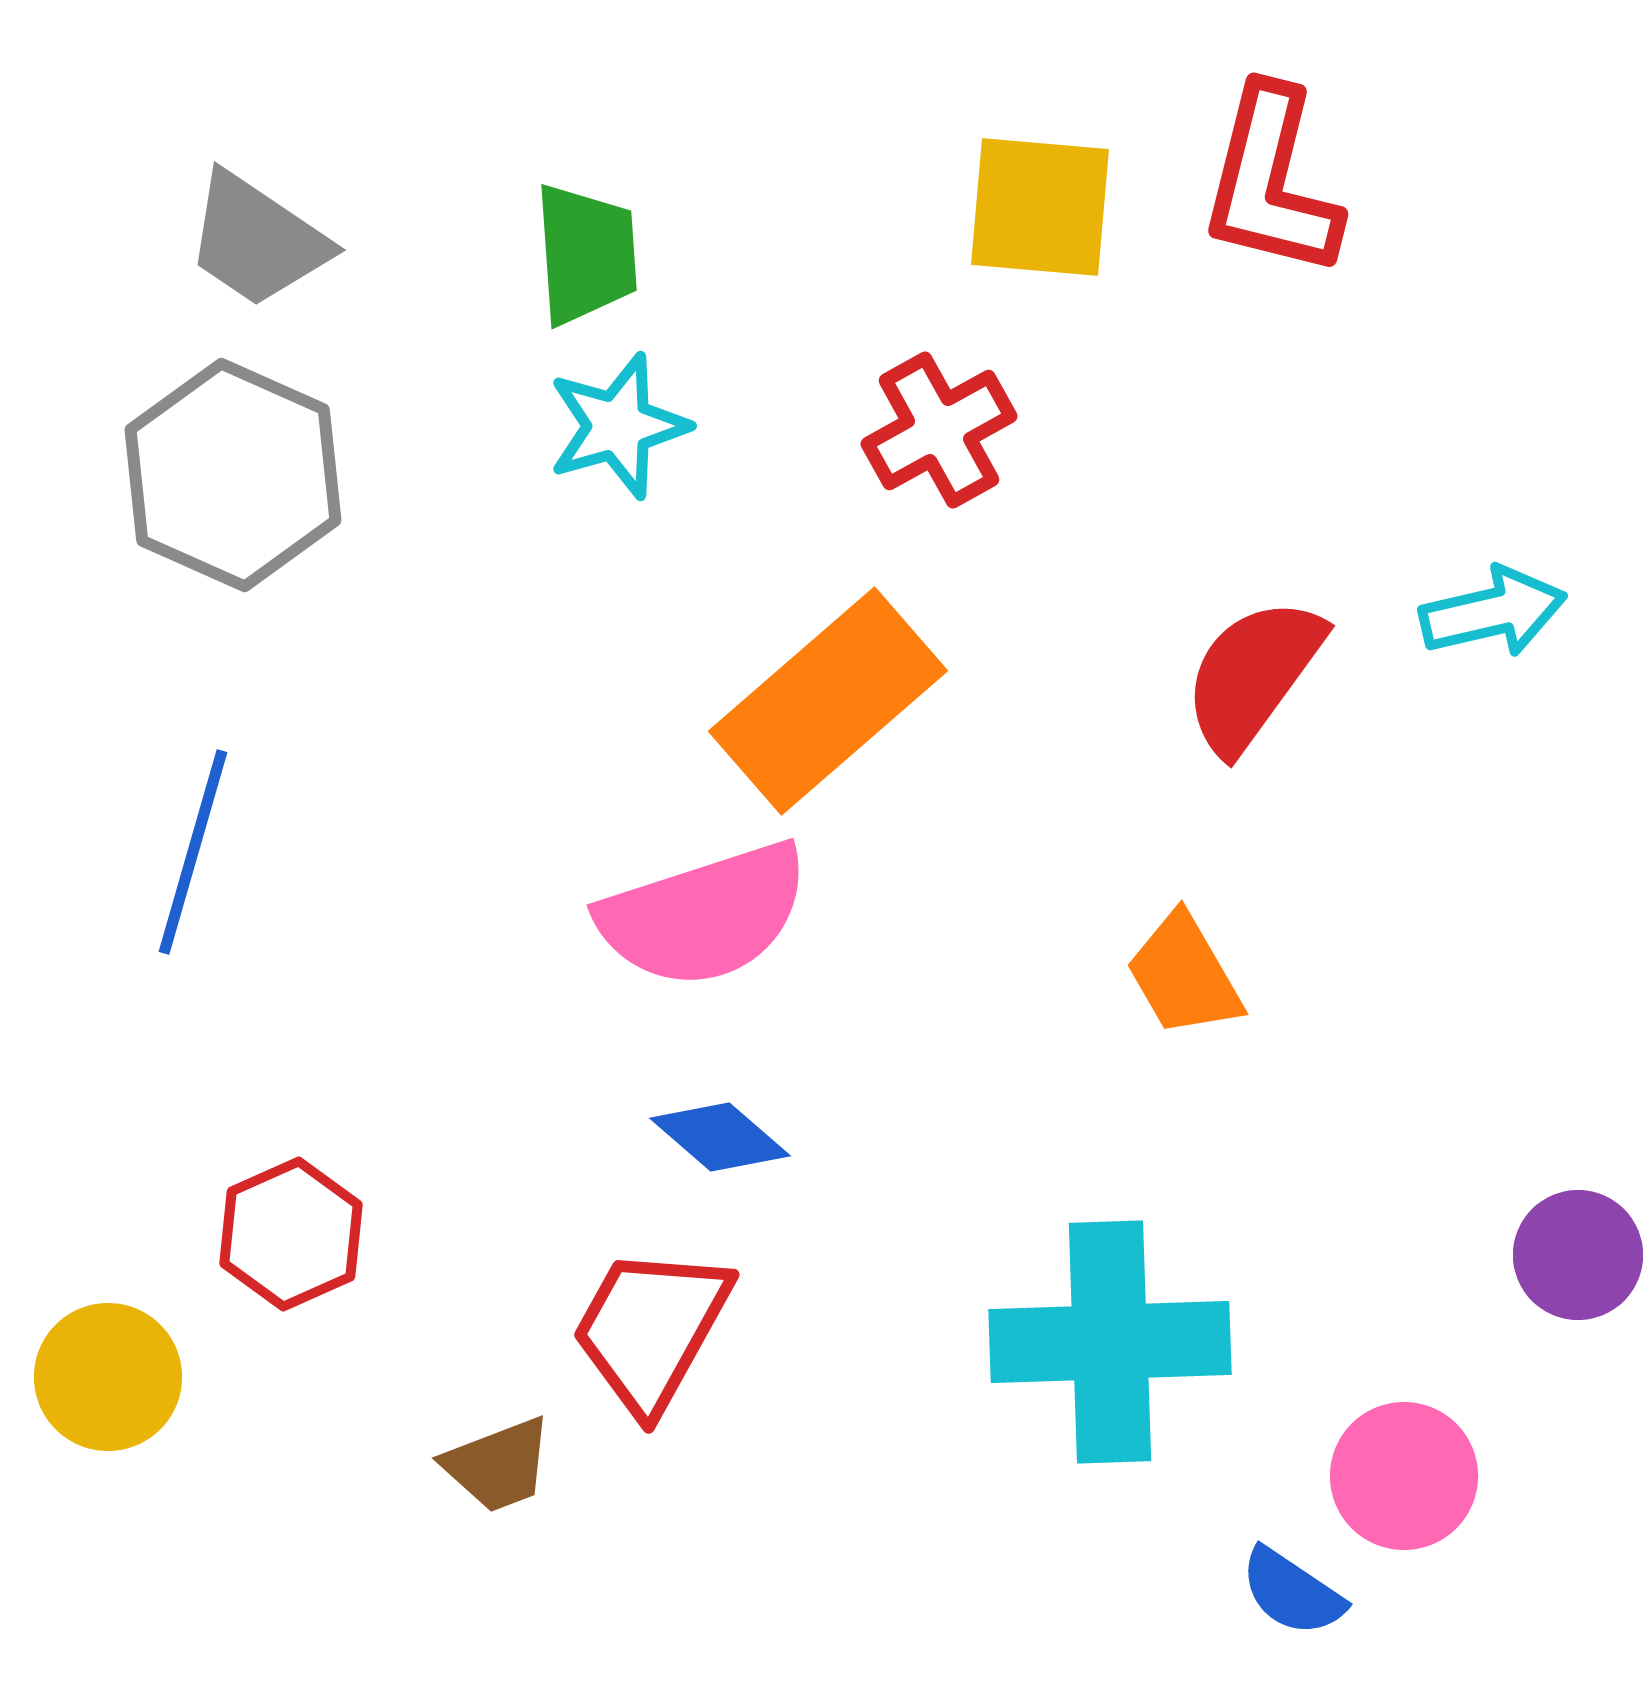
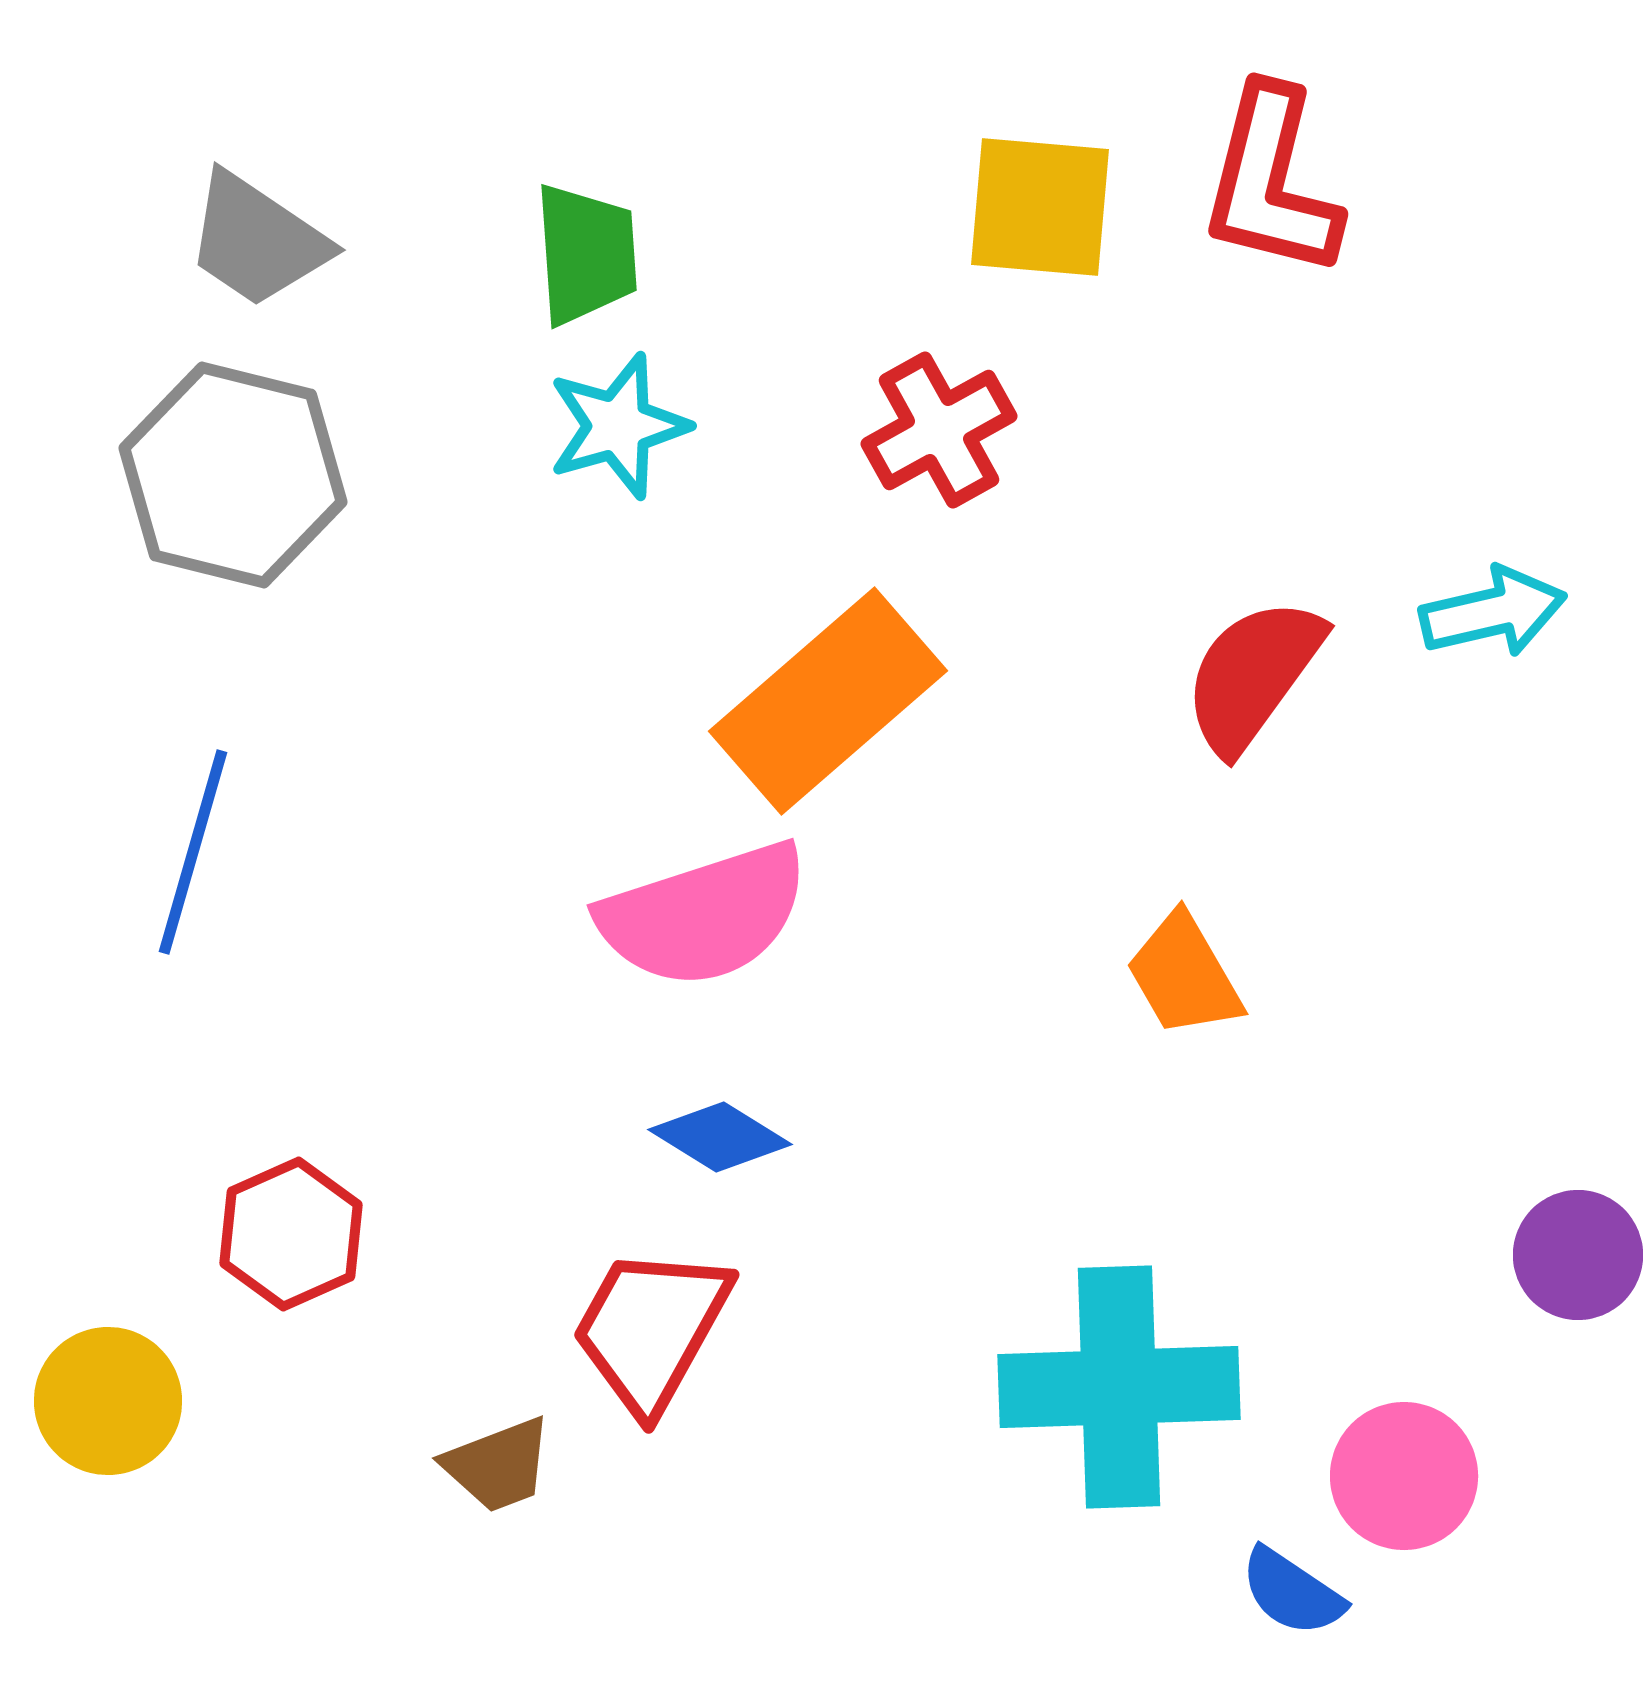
gray hexagon: rotated 10 degrees counterclockwise
blue diamond: rotated 9 degrees counterclockwise
cyan cross: moved 9 px right, 45 px down
yellow circle: moved 24 px down
